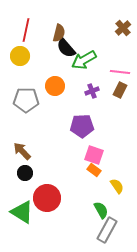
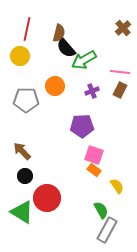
red line: moved 1 px right, 1 px up
black circle: moved 3 px down
